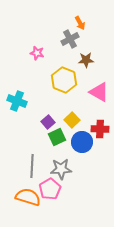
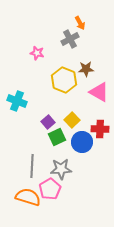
brown star: moved 9 px down
